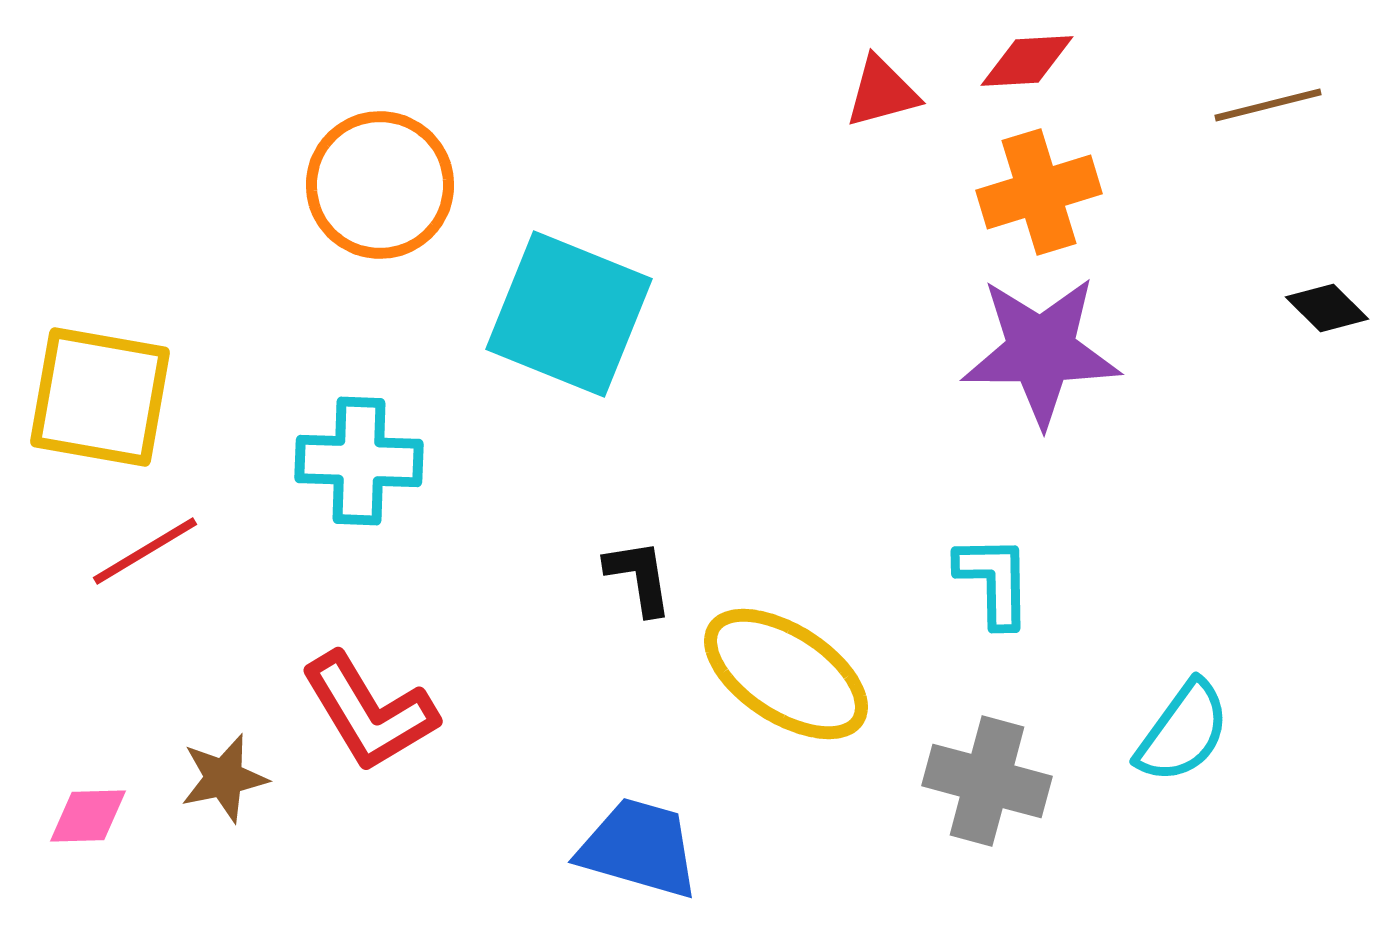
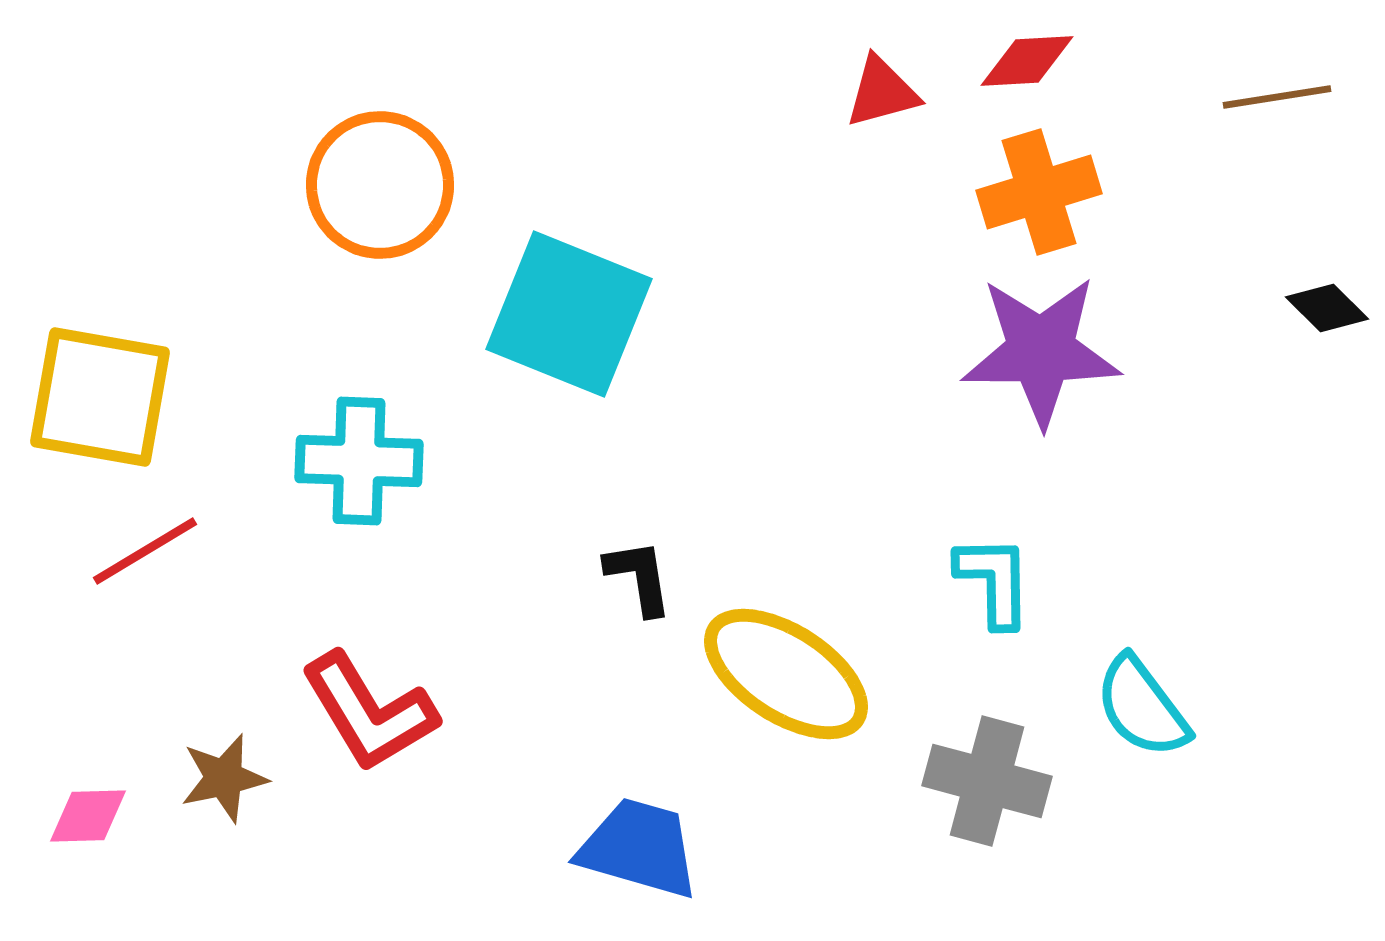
brown line: moved 9 px right, 8 px up; rotated 5 degrees clockwise
cyan semicircle: moved 41 px left, 25 px up; rotated 107 degrees clockwise
